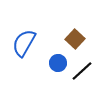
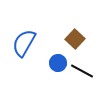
black line: rotated 70 degrees clockwise
